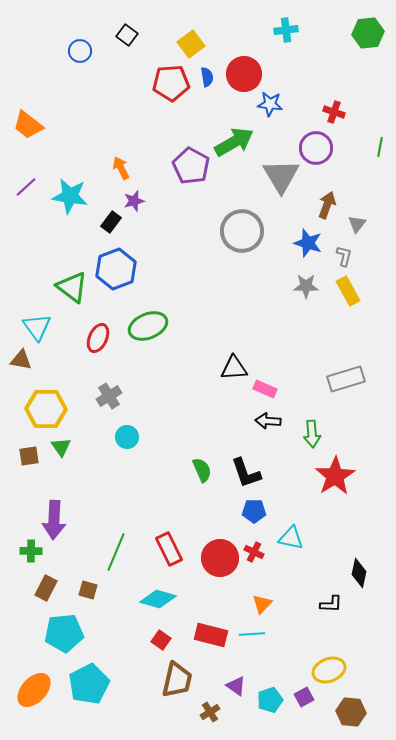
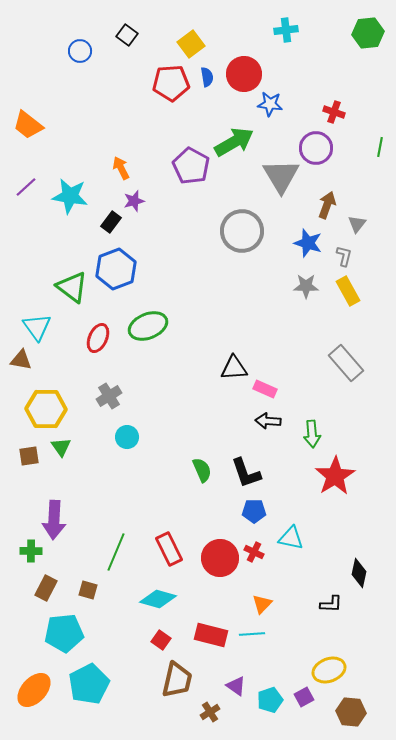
gray rectangle at (346, 379): moved 16 px up; rotated 66 degrees clockwise
